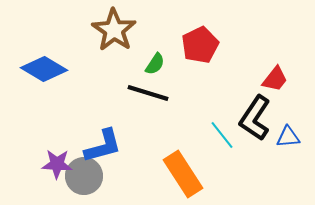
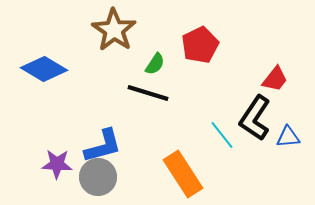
gray circle: moved 14 px right, 1 px down
